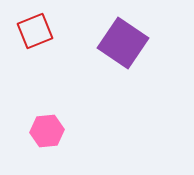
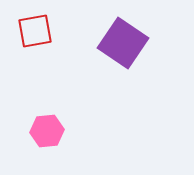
red square: rotated 12 degrees clockwise
